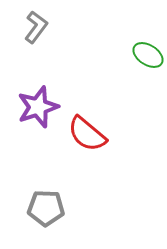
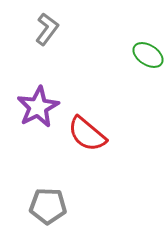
gray L-shape: moved 11 px right, 2 px down
purple star: rotated 9 degrees counterclockwise
gray pentagon: moved 2 px right, 2 px up
